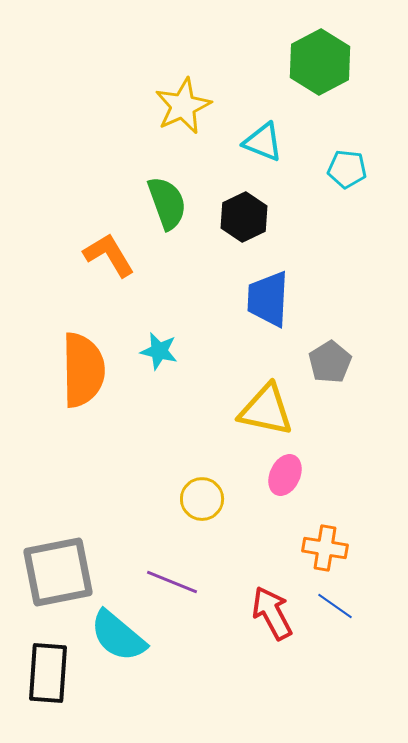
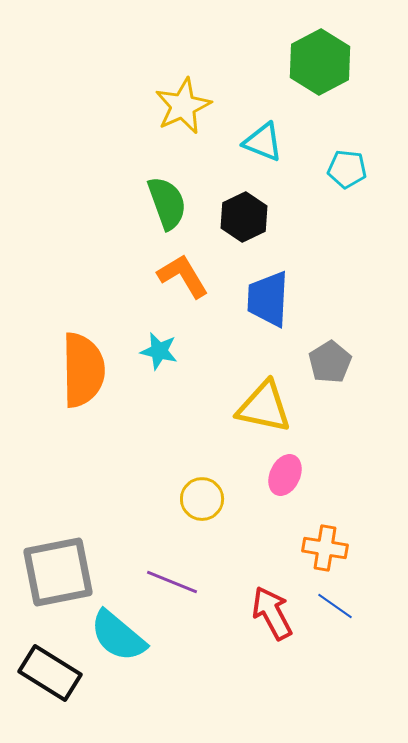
orange L-shape: moved 74 px right, 21 px down
yellow triangle: moved 2 px left, 3 px up
black rectangle: moved 2 px right; rotated 62 degrees counterclockwise
